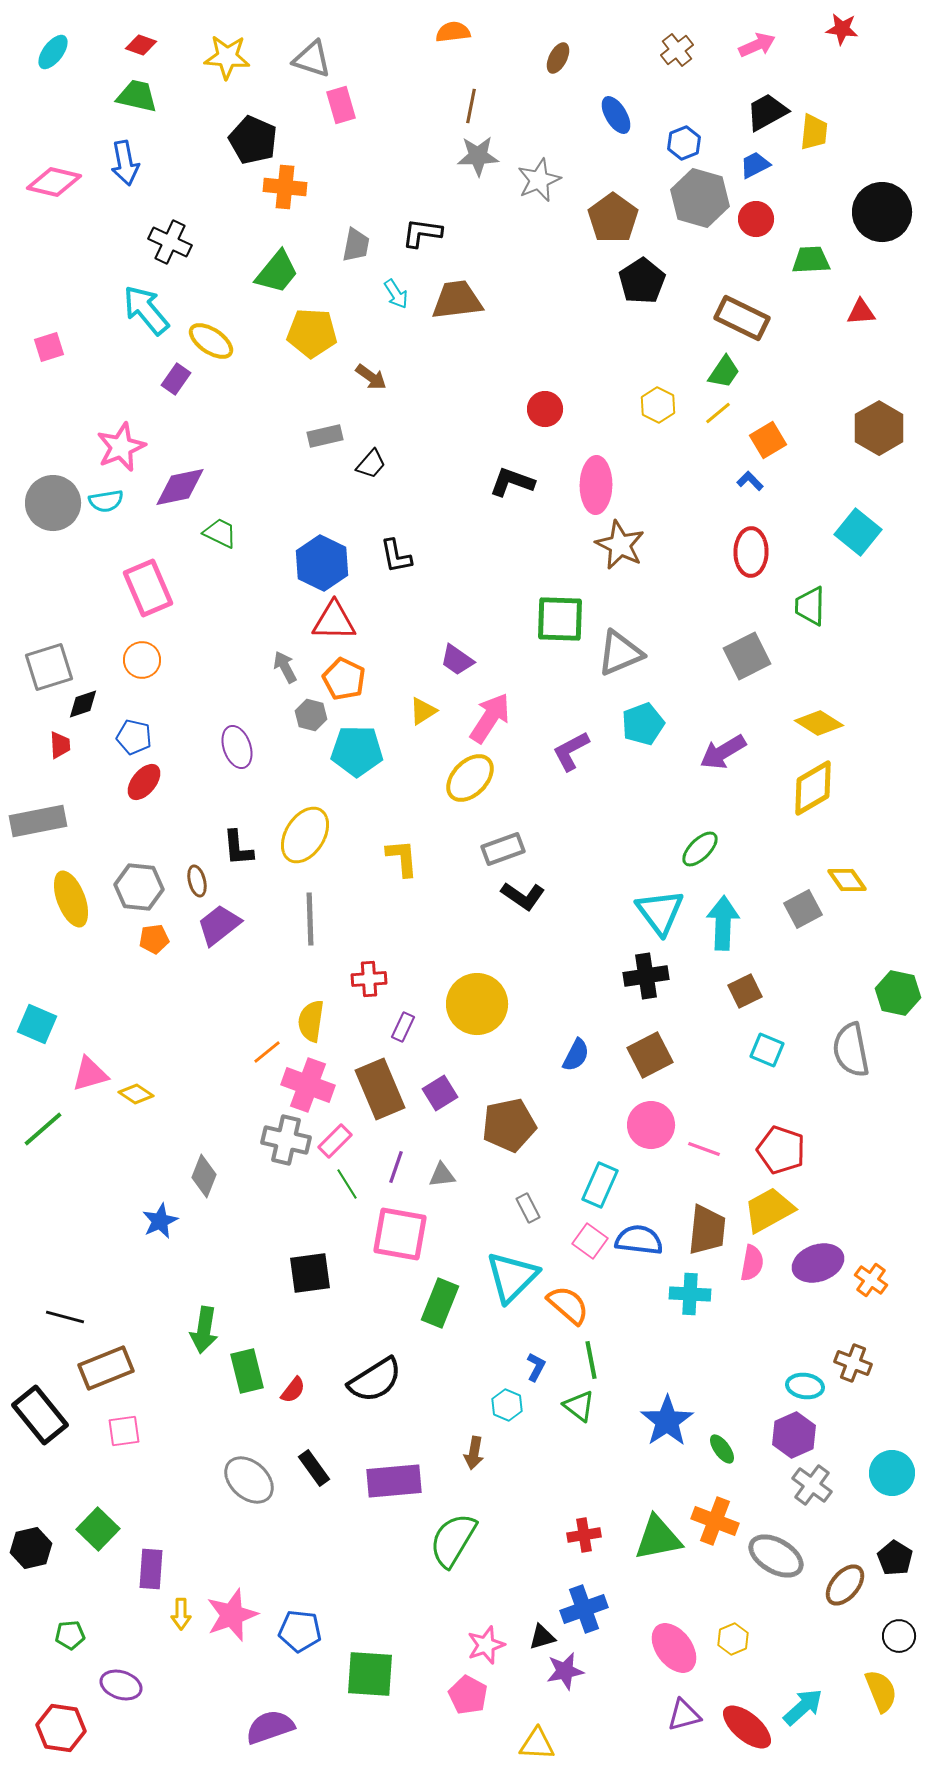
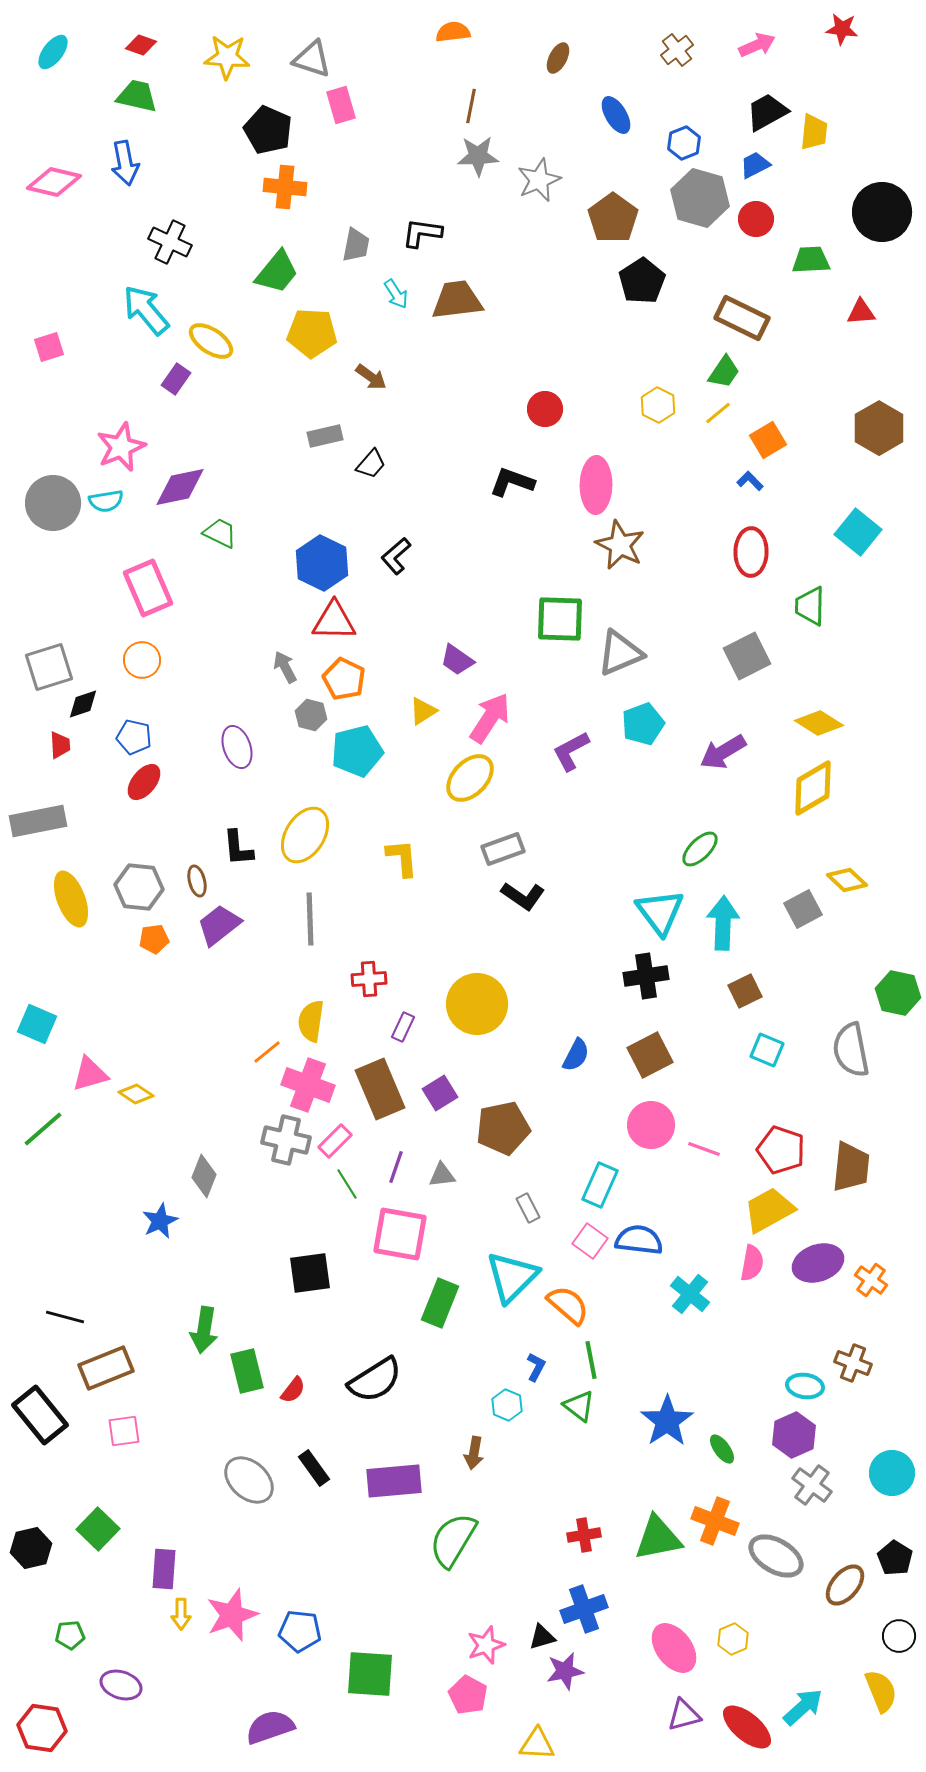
black pentagon at (253, 140): moved 15 px right, 10 px up
black L-shape at (396, 556): rotated 60 degrees clockwise
cyan pentagon at (357, 751): rotated 15 degrees counterclockwise
yellow diamond at (847, 880): rotated 12 degrees counterclockwise
brown pentagon at (509, 1125): moved 6 px left, 3 px down
brown trapezoid at (707, 1230): moved 144 px right, 63 px up
cyan cross at (690, 1294): rotated 36 degrees clockwise
purple rectangle at (151, 1569): moved 13 px right
red hexagon at (61, 1728): moved 19 px left
